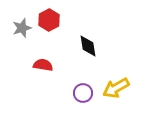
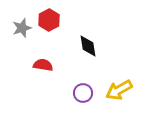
yellow arrow: moved 3 px right, 2 px down
